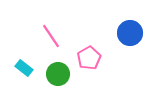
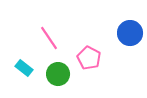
pink line: moved 2 px left, 2 px down
pink pentagon: rotated 15 degrees counterclockwise
